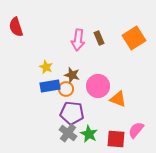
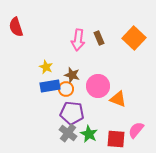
orange square: rotated 15 degrees counterclockwise
